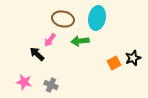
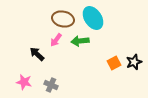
cyan ellipse: moved 4 px left; rotated 45 degrees counterclockwise
pink arrow: moved 6 px right
black star: moved 1 px right, 4 px down
